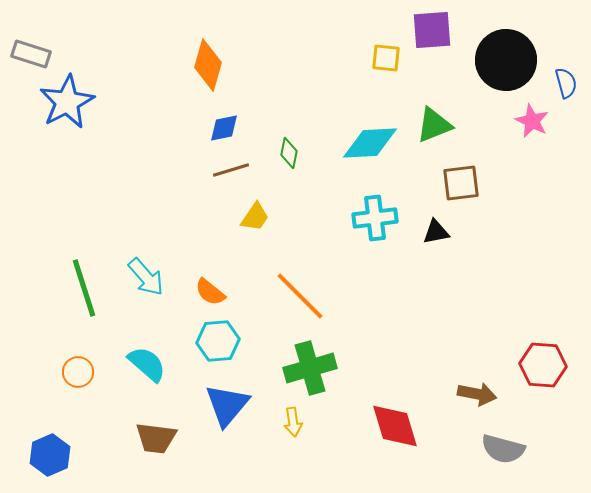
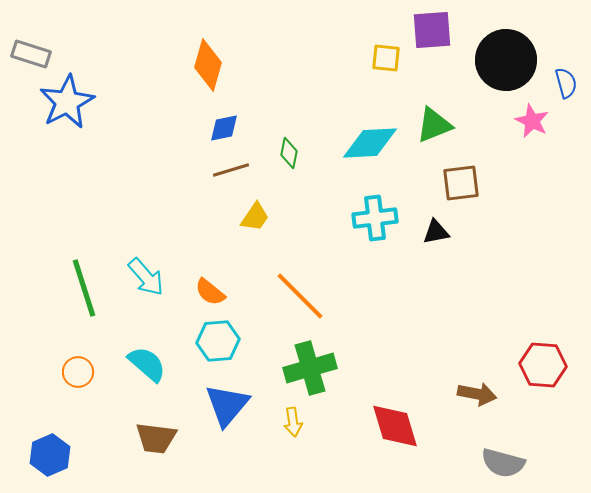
gray semicircle: moved 14 px down
